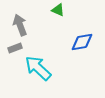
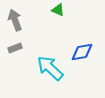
gray arrow: moved 5 px left, 5 px up
blue diamond: moved 10 px down
cyan arrow: moved 12 px right
